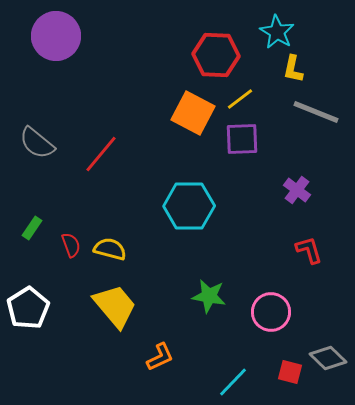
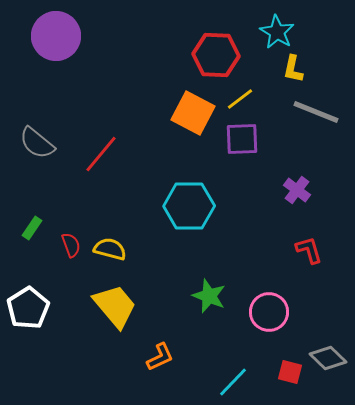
green star: rotated 12 degrees clockwise
pink circle: moved 2 px left
